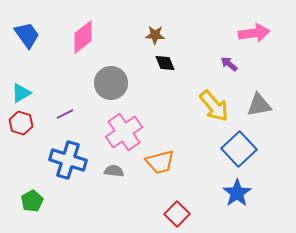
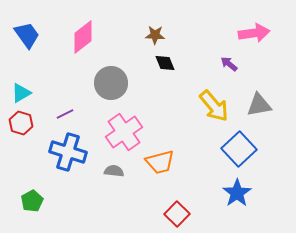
blue cross: moved 8 px up
